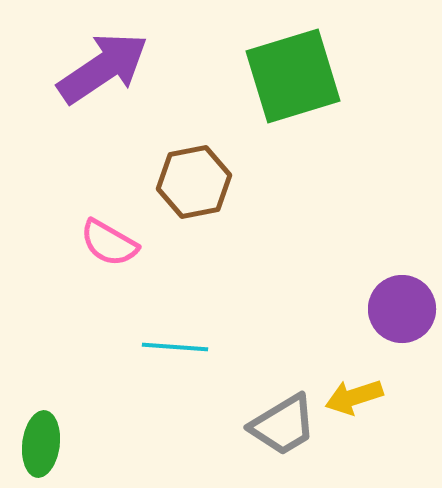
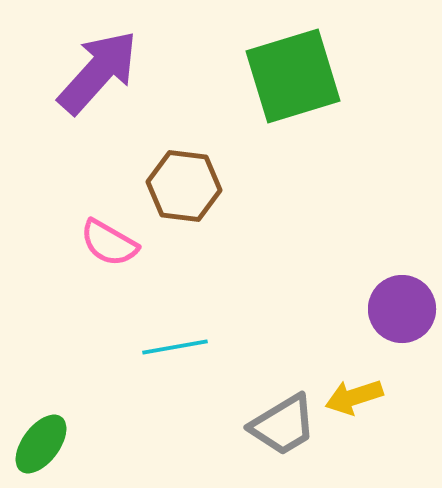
purple arrow: moved 5 px left, 4 px down; rotated 14 degrees counterclockwise
brown hexagon: moved 10 px left, 4 px down; rotated 18 degrees clockwise
cyan line: rotated 14 degrees counterclockwise
green ellipse: rotated 30 degrees clockwise
